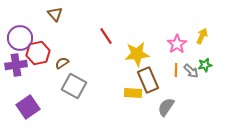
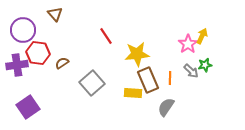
purple circle: moved 3 px right, 8 px up
pink star: moved 11 px right
red hexagon: rotated 20 degrees clockwise
purple cross: moved 1 px right
orange line: moved 6 px left, 8 px down
gray square: moved 18 px right, 3 px up; rotated 20 degrees clockwise
